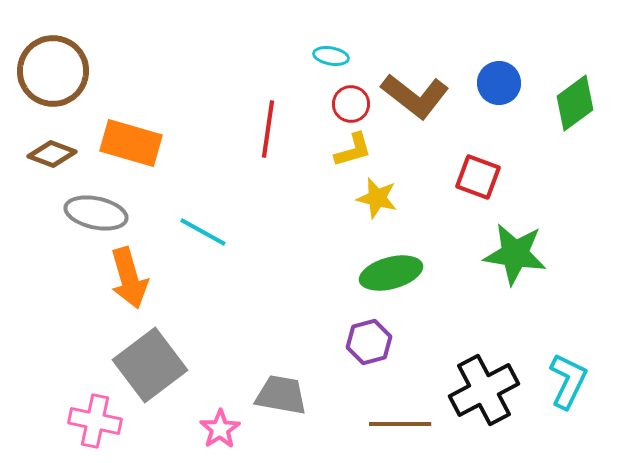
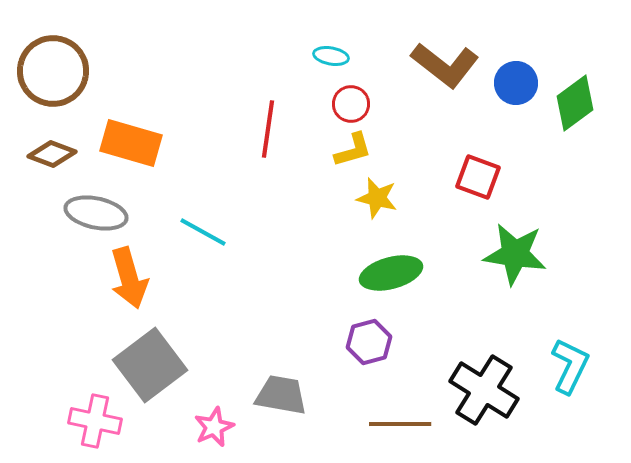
blue circle: moved 17 px right
brown L-shape: moved 30 px right, 31 px up
cyan L-shape: moved 2 px right, 15 px up
black cross: rotated 30 degrees counterclockwise
pink star: moved 6 px left, 2 px up; rotated 9 degrees clockwise
